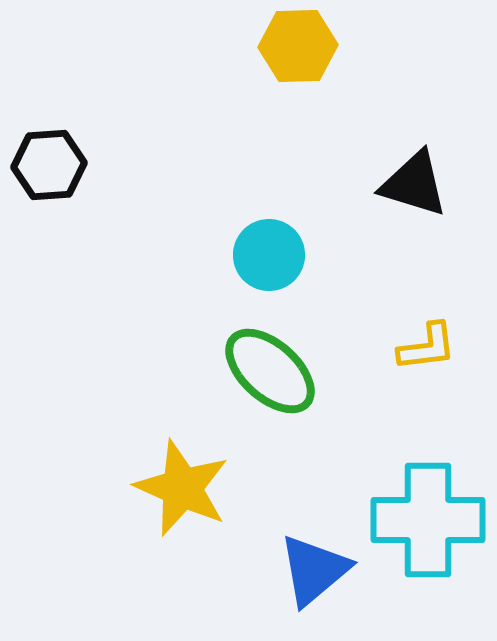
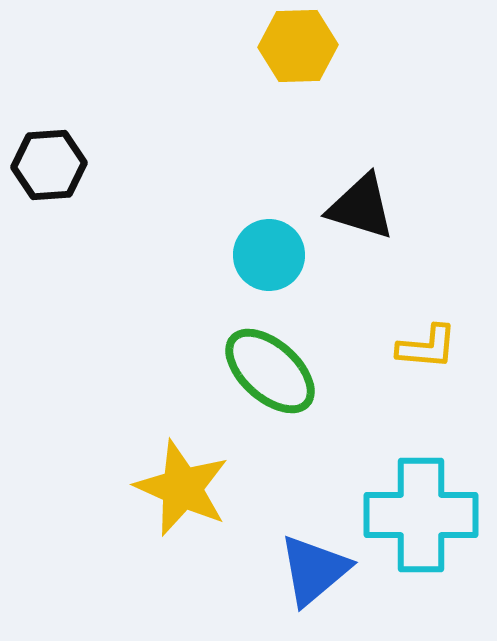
black triangle: moved 53 px left, 23 px down
yellow L-shape: rotated 12 degrees clockwise
cyan cross: moved 7 px left, 5 px up
